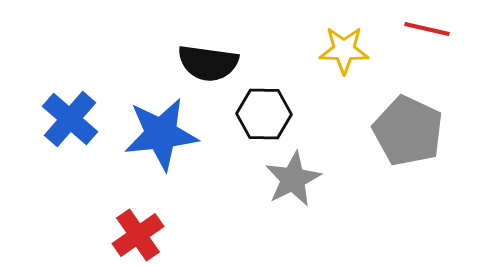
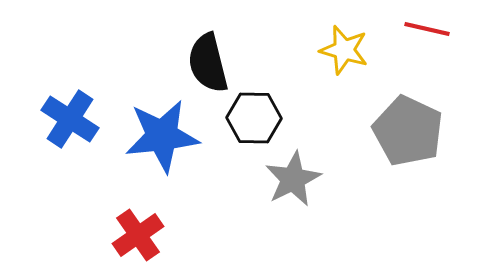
yellow star: rotated 15 degrees clockwise
black semicircle: rotated 68 degrees clockwise
black hexagon: moved 10 px left, 4 px down
blue cross: rotated 8 degrees counterclockwise
blue star: moved 1 px right, 2 px down
